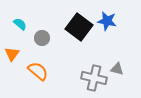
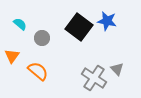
orange triangle: moved 2 px down
gray triangle: rotated 32 degrees clockwise
gray cross: rotated 20 degrees clockwise
